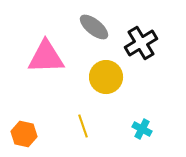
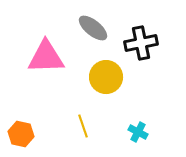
gray ellipse: moved 1 px left, 1 px down
black cross: rotated 20 degrees clockwise
cyan cross: moved 4 px left, 3 px down
orange hexagon: moved 3 px left
